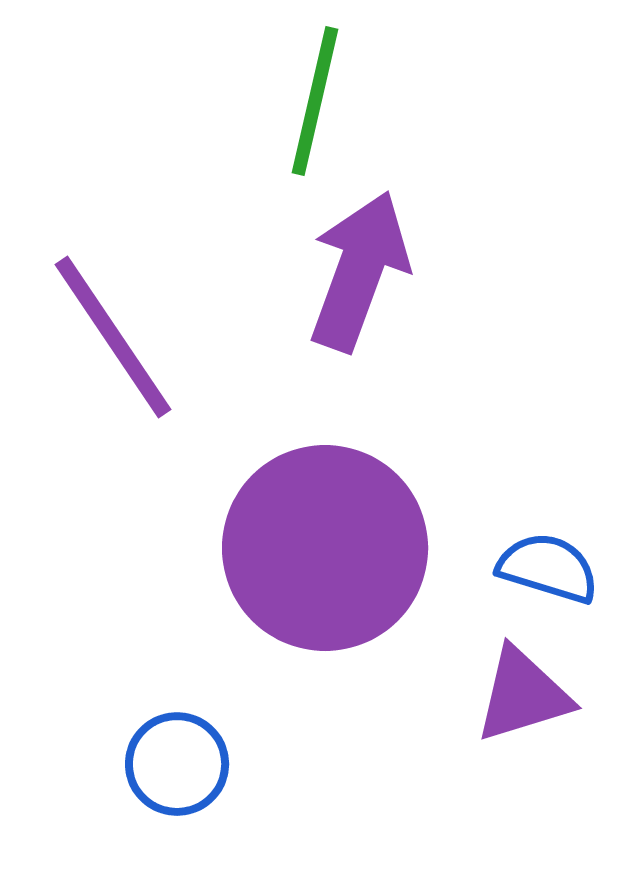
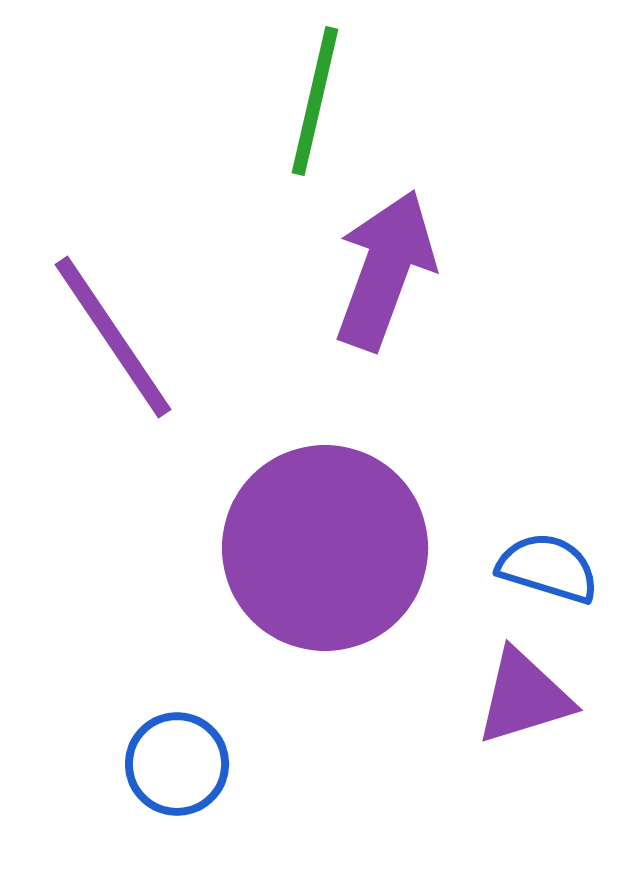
purple arrow: moved 26 px right, 1 px up
purple triangle: moved 1 px right, 2 px down
